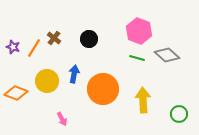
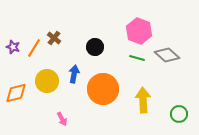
black circle: moved 6 px right, 8 px down
orange diamond: rotated 35 degrees counterclockwise
